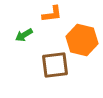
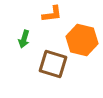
green arrow: moved 4 px down; rotated 42 degrees counterclockwise
brown square: moved 2 px left, 1 px up; rotated 24 degrees clockwise
